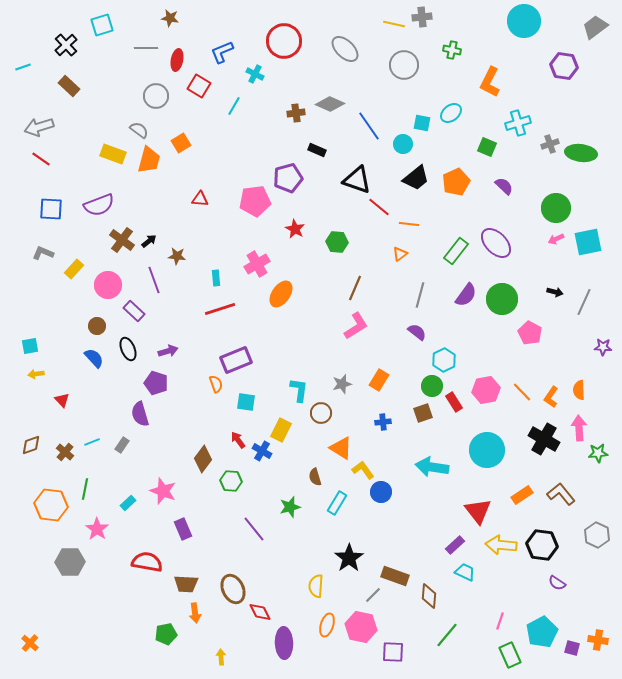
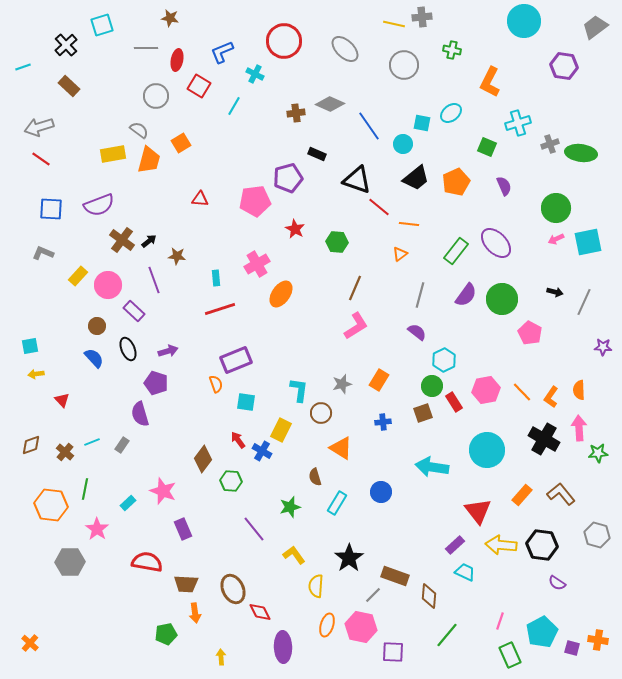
black rectangle at (317, 150): moved 4 px down
yellow rectangle at (113, 154): rotated 30 degrees counterclockwise
purple semicircle at (504, 186): rotated 24 degrees clockwise
yellow rectangle at (74, 269): moved 4 px right, 7 px down
yellow L-shape at (363, 470): moved 69 px left, 85 px down
orange rectangle at (522, 495): rotated 15 degrees counterclockwise
gray hexagon at (597, 535): rotated 10 degrees counterclockwise
purple ellipse at (284, 643): moved 1 px left, 4 px down
